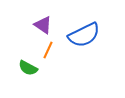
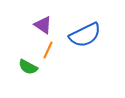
blue semicircle: moved 1 px right
green semicircle: moved 1 px up
